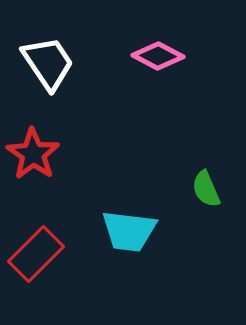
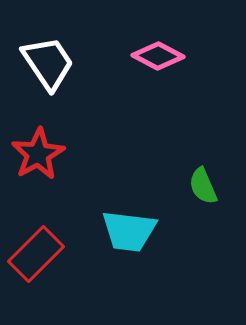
red star: moved 5 px right; rotated 8 degrees clockwise
green semicircle: moved 3 px left, 3 px up
